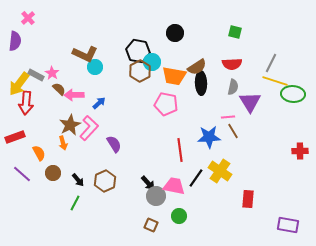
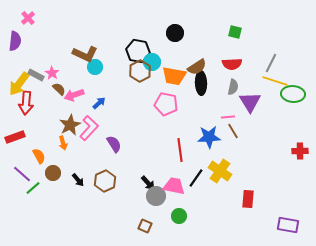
pink arrow at (74, 95): rotated 18 degrees counterclockwise
orange semicircle at (39, 153): moved 3 px down
green line at (75, 203): moved 42 px left, 15 px up; rotated 21 degrees clockwise
brown square at (151, 225): moved 6 px left, 1 px down
